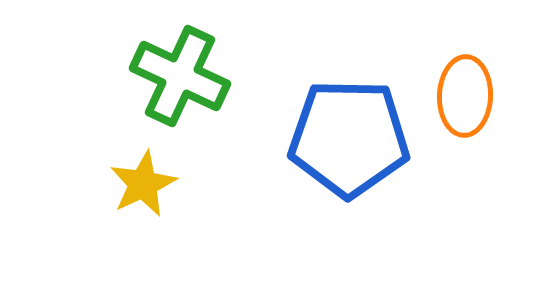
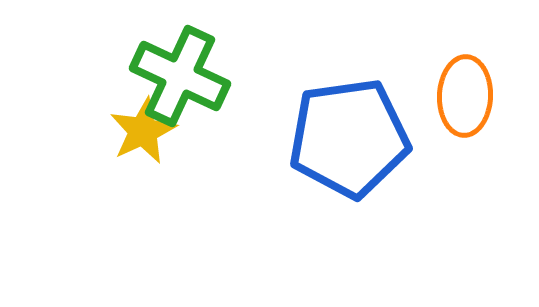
blue pentagon: rotated 9 degrees counterclockwise
yellow star: moved 53 px up
